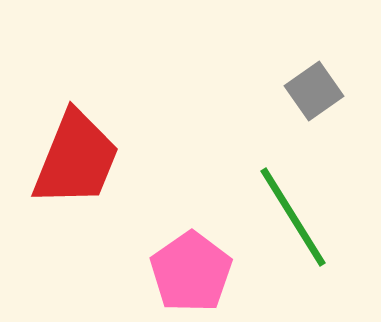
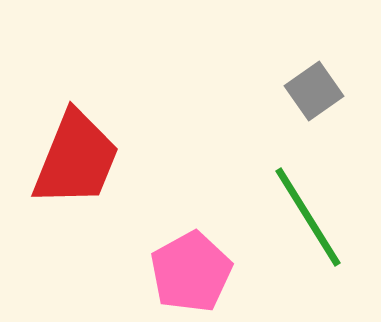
green line: moved 15 px right
pink pentagon: rotated 6 degrees clockwise
